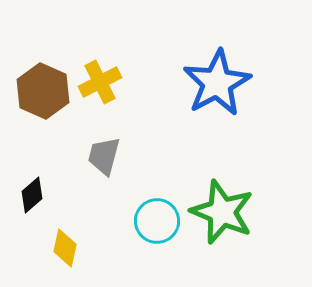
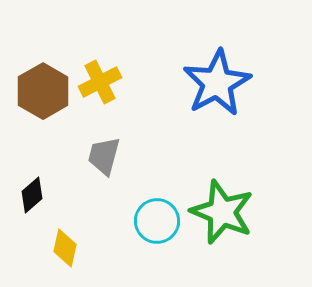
brown hexagon: rotated 6 degrees clockwise
